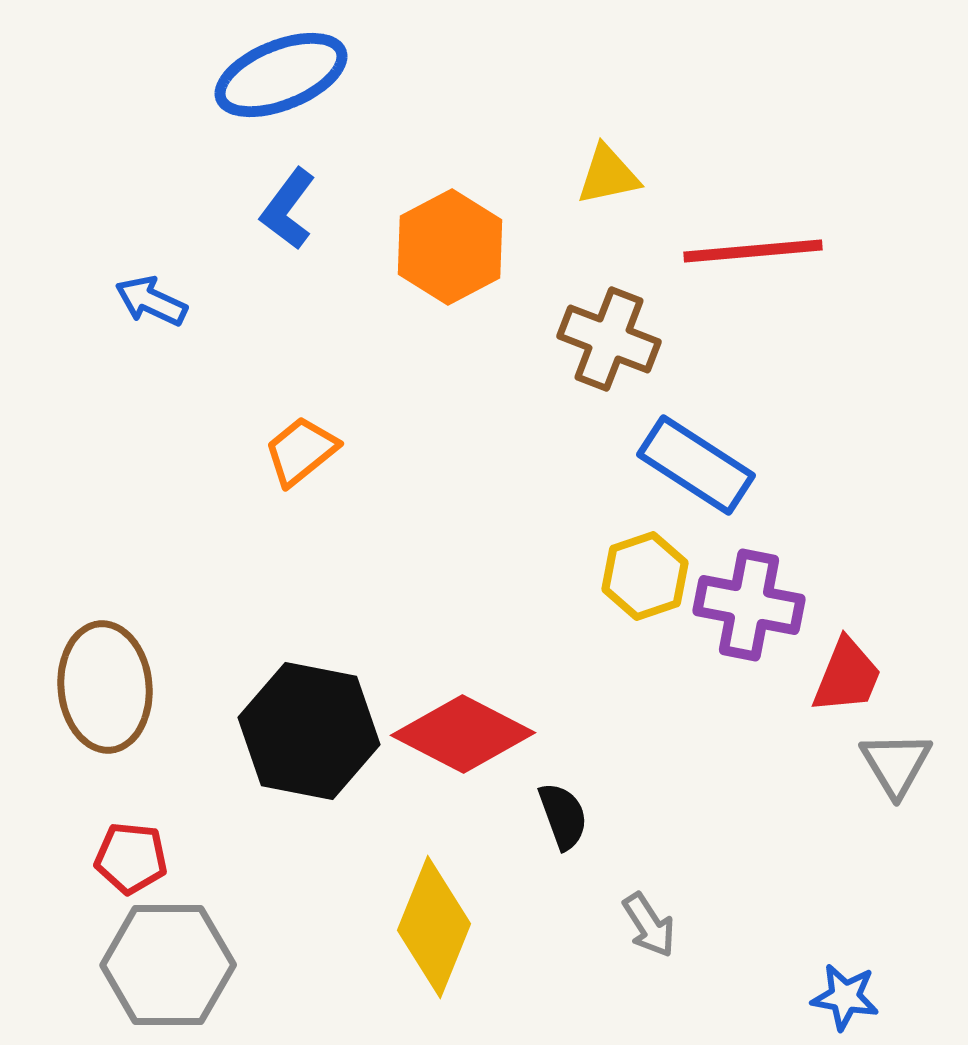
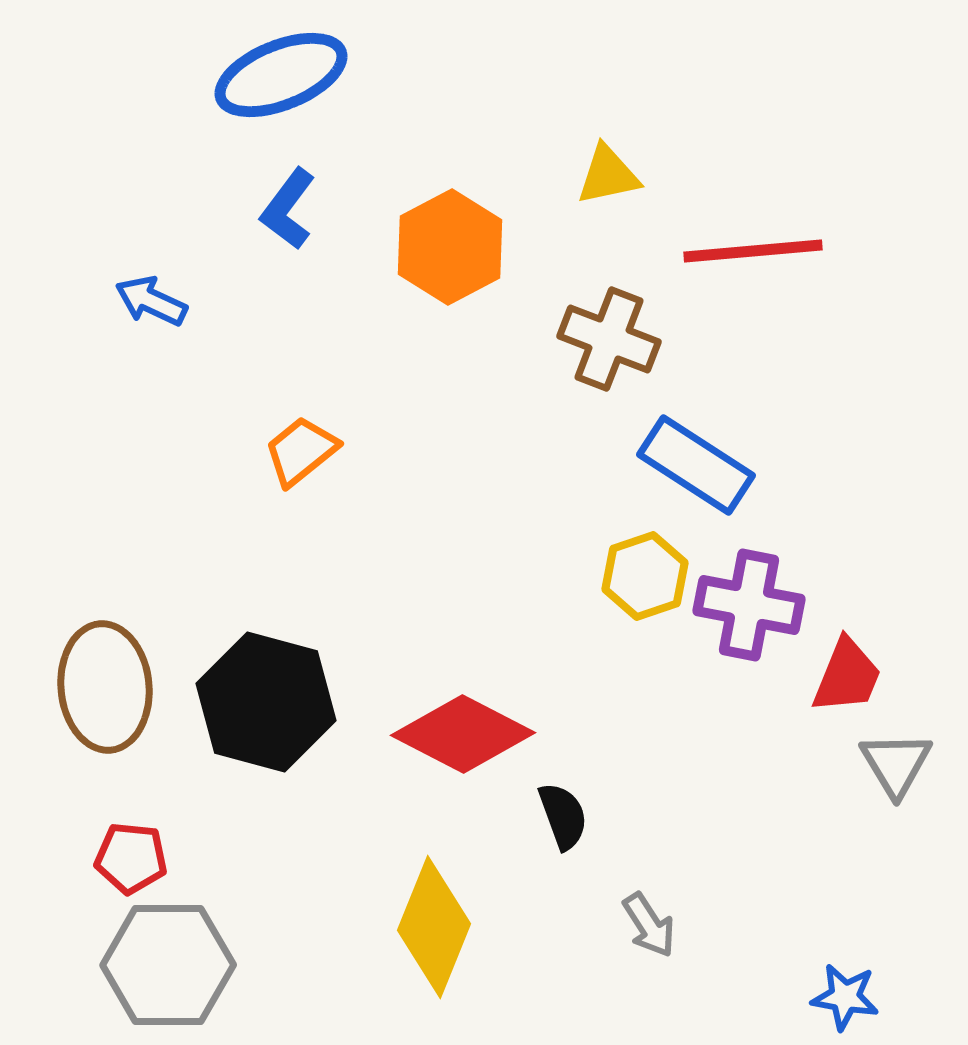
black hexagon: moved 43 px left, 29 px up; rotated 4 degrees clockwise
